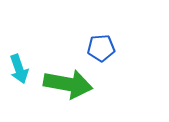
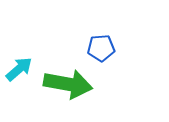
cyan arrow: rotated 112 degrees counterclockwise
